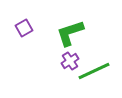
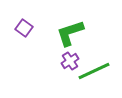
purple square: rotated 24 degrees counterclockwise
